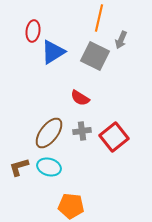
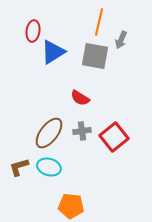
orange line: moved 4 px down
gray square: rotated 16 degrees counterclockwise
